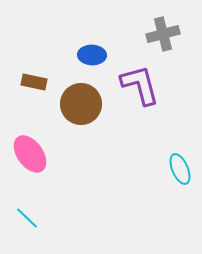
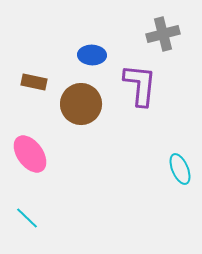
purple L-shape: rotated 21 degrees clockwise
